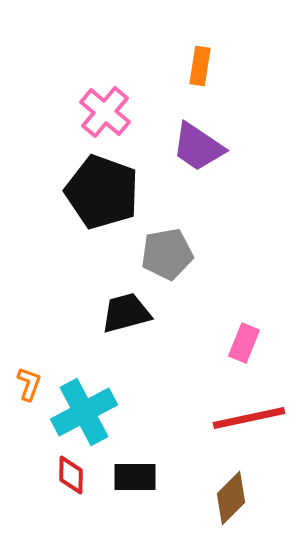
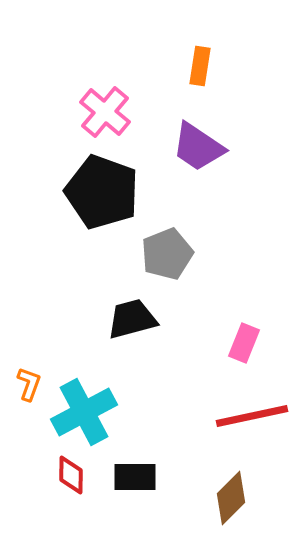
gray pentagon: rotated 12 degrees counterclockwise
black trapezoid: moved 6 px right, 6 px down
red line: moved 3 px right, 2 px up
